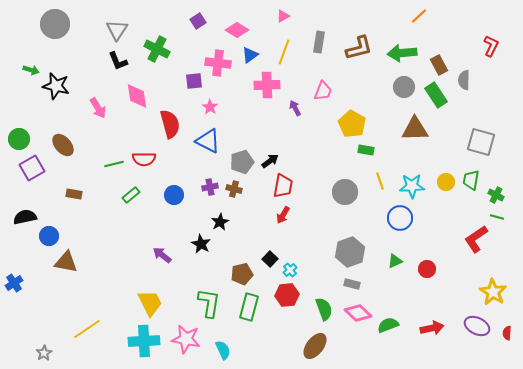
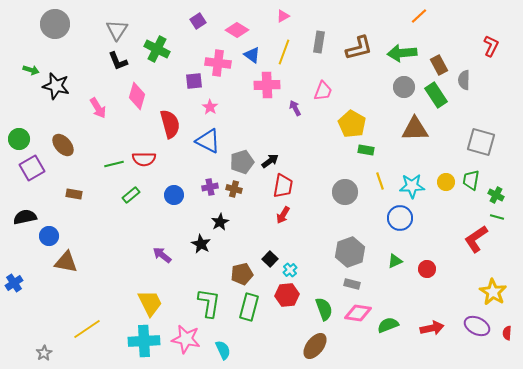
blue triangle at (250, 55): moved 2 px right; rotated 48 degrees counterclockwise
pink diamond at (137, 96): rotated 24 degrees clockwise
pink diamond at (358, 313): rotated 36 degrees counterclockwise
